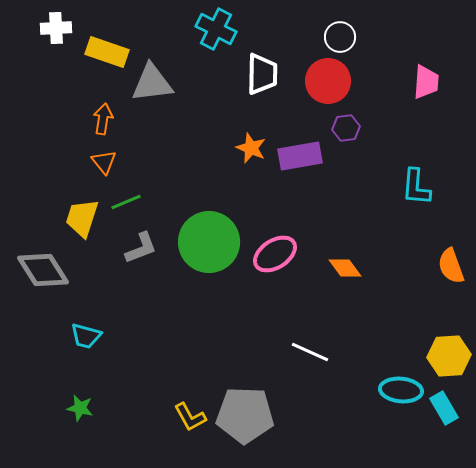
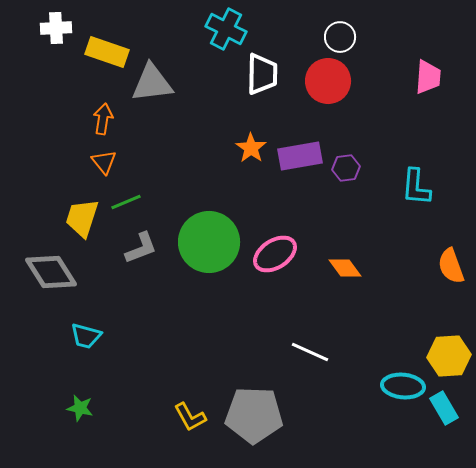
cyan cross: moved 10 px right
pink trapezoid: moved 2 px right, 5 px up
purple hexagon: moved 40 px down
orange star: rotated 12 degrees clockwise
gray diamond: moved 8 px right, 2 px down
cyan ellipse: moved 2 px right, 4 px up
gray pentagon: moved 9 px right
